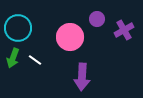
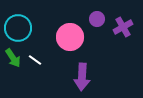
purple cross: moved 1 px left, 3 px up
green arrow: rotated 54 degrees counterclockwise
